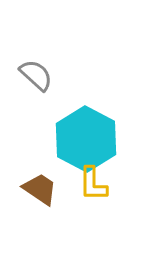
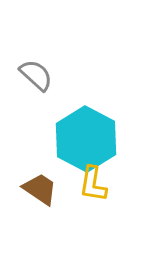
yellow L-shape: rotated 9 degrees clockwise
